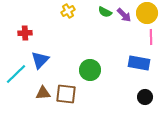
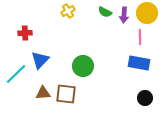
purple arrow: rotated 49 degrees clockwise
pink line: moved 11 px left
green circle: moved 7 px left, 4 px up
black circle: moved 1 px down
